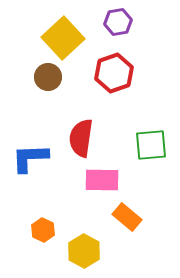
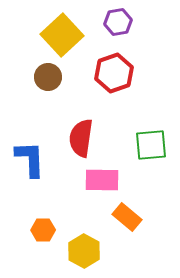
yellow square: moved 1 px left, 3 px up
blue L-shape: moved 1 px down; rotated 90 degrees clockwise
orange hexagon: rotated 25 degrees counterclockwise
